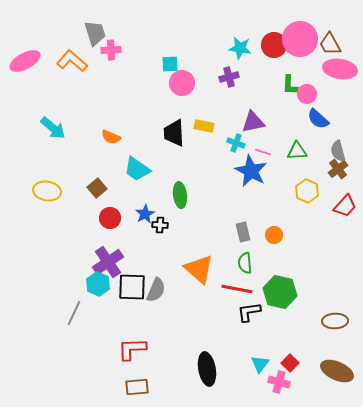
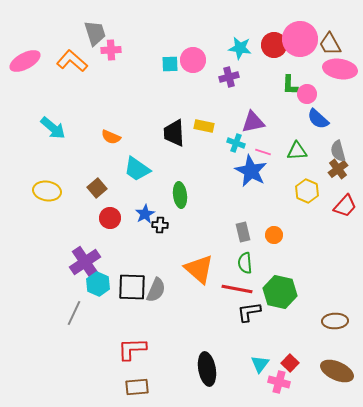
pink circle at (182, 83): moved 11 px right, 23 px up
purple cross at (108, 262): moved 23 px left
